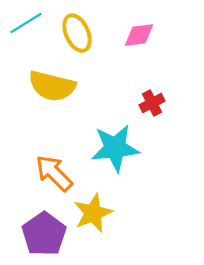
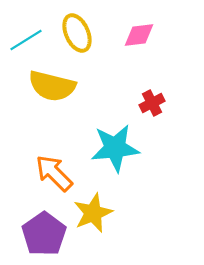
cyan line: moved 17 px down
